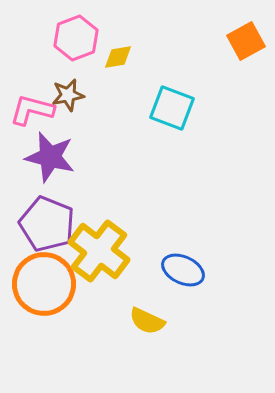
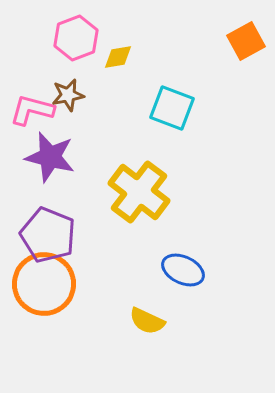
purple pentagon: moved 1 px right, 11 px down
yellow cross: moved 40 px right, 59 px up
